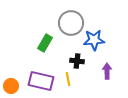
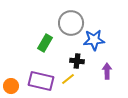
yellow line: rotated 64 degrees clockwise
